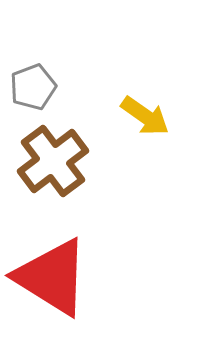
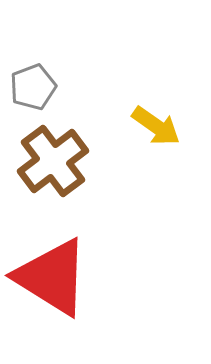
yellow arrow: moved 11 px right, 10 px down
